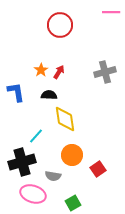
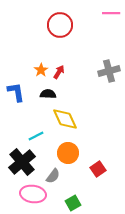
pink line: moved 1 px down
gray cross: moved 4 px right, 1 px up
black semicircle: moved 1 px left, 1 px up
yellow diamond: rotated 16 degrees counterclockwise
cyan line: rotated 21 degrees clockwise
orange circle: moved 4 px left, 2 px up
black cross: rotated 24 degrees counterclockwise
gray semicircle: rotated 63 degrees counterclockwise
pink ellipse: rotated 10 degrees counterclockwise
